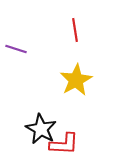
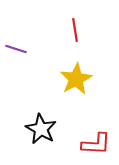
yellow star: moved 1 px up
red L-shape: moved 32 px right
